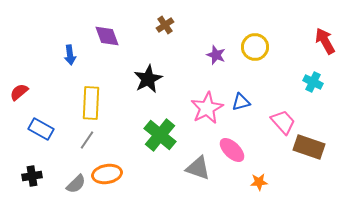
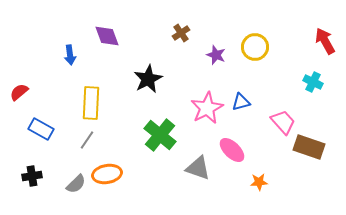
brown cross: moved 16 px right, 8 px down
